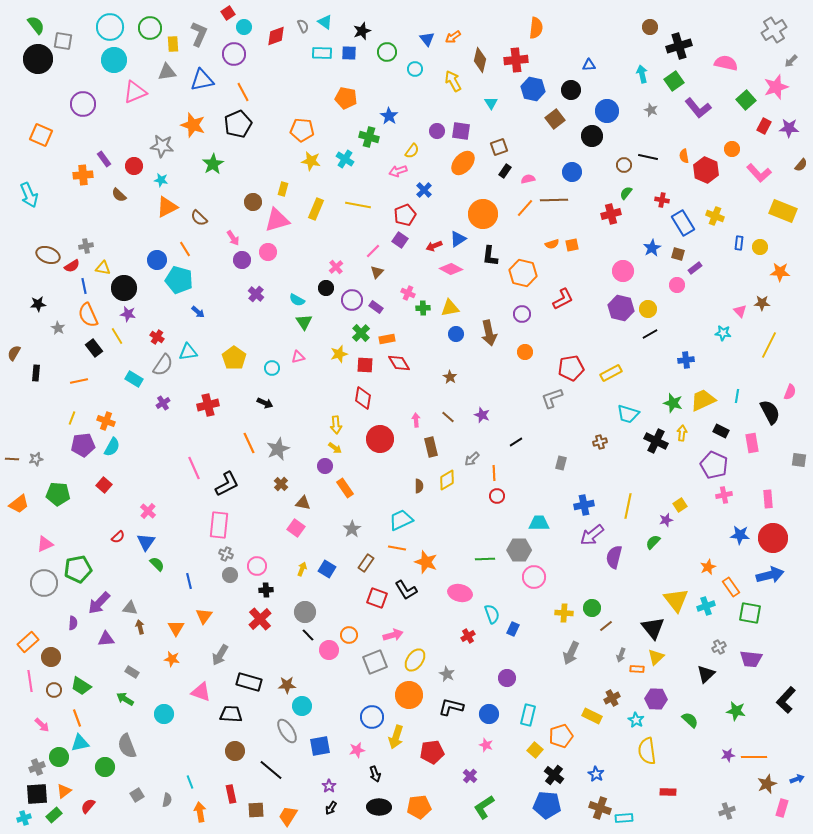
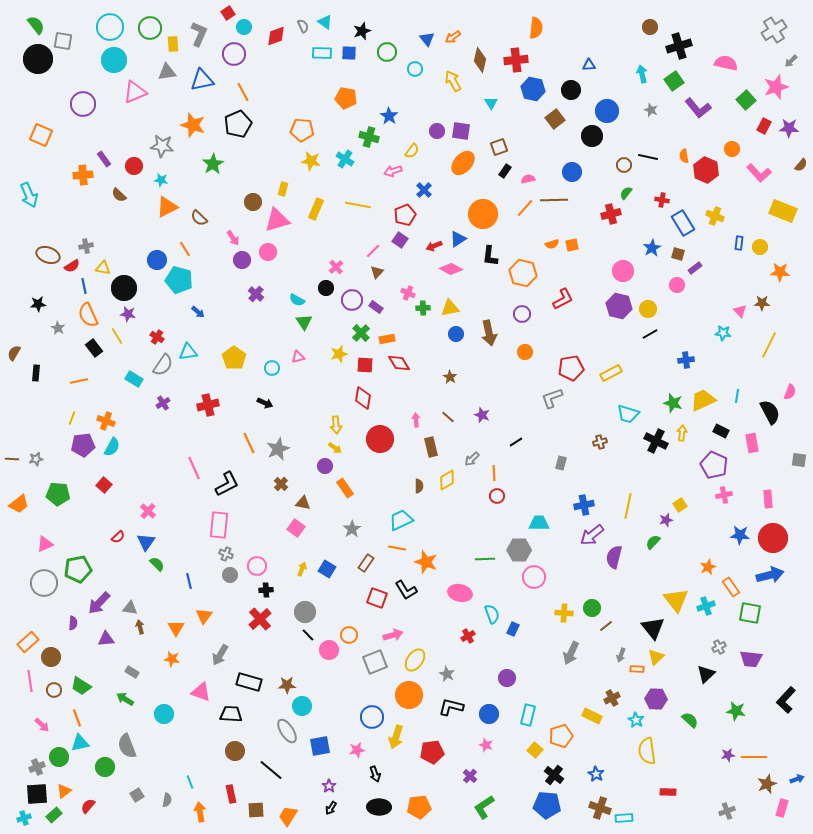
pink arrow at (398, 171): moved 5 px left
purple hexagon at (621, 308): moved 2 px left, 2 px up
